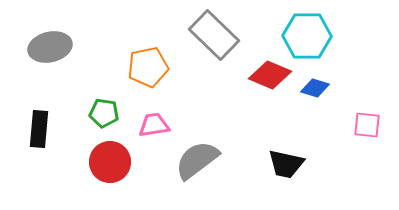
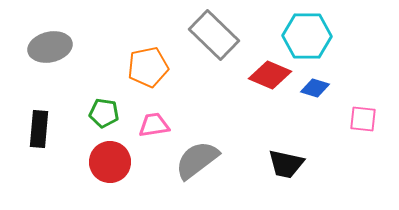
pink square: moved 4 px left, 6 px up
